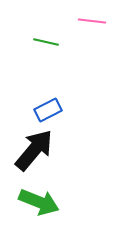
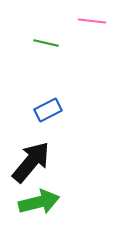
green line: moved 1 px down
black arrow: moved 3 px left, 12 px down
green arrow: rotated 36 degrees counterclockwise
